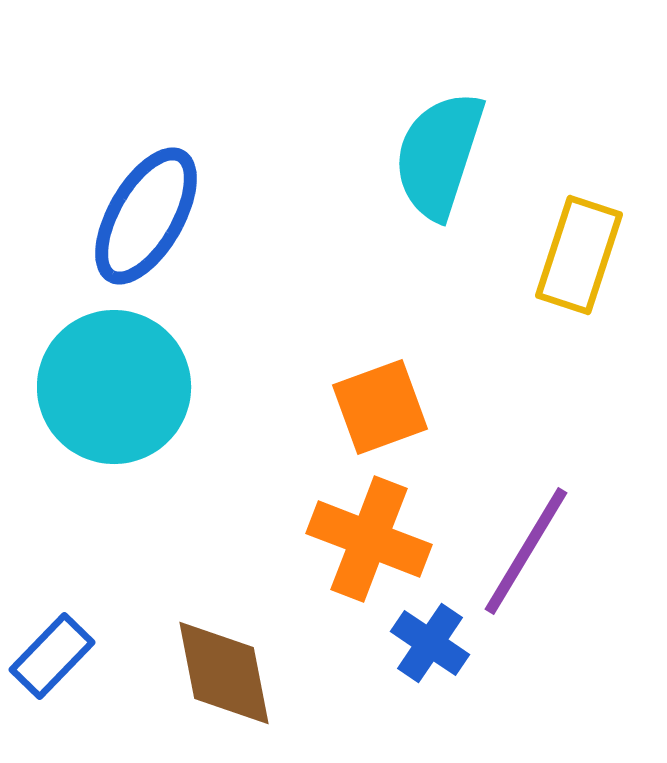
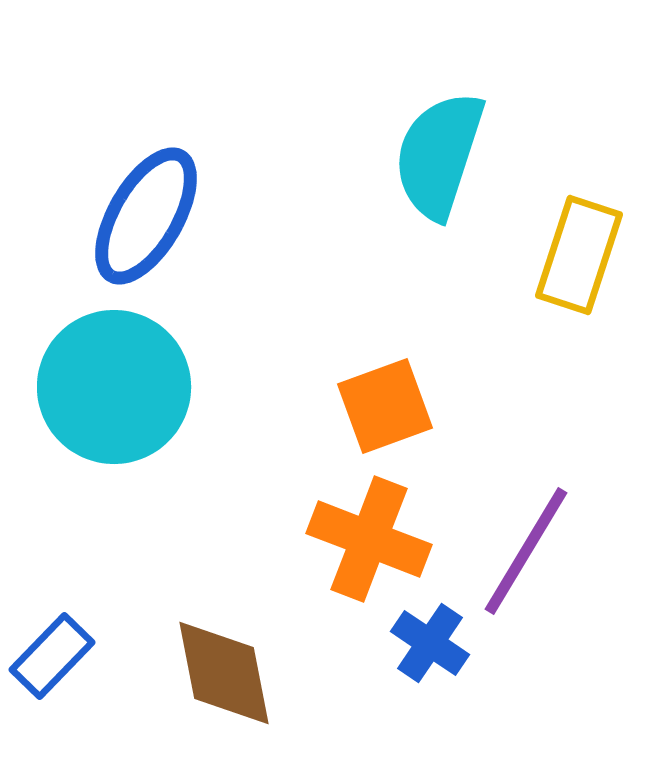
orange square: moved 5 px right, 1 px up
